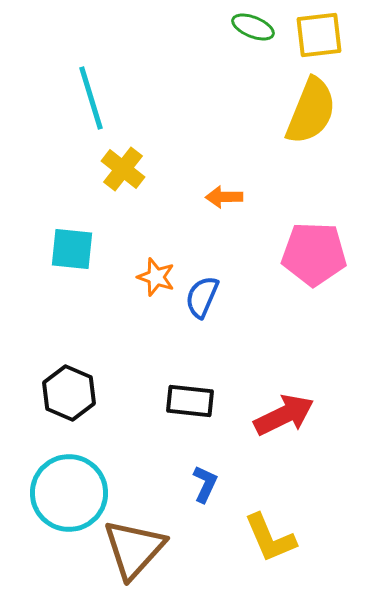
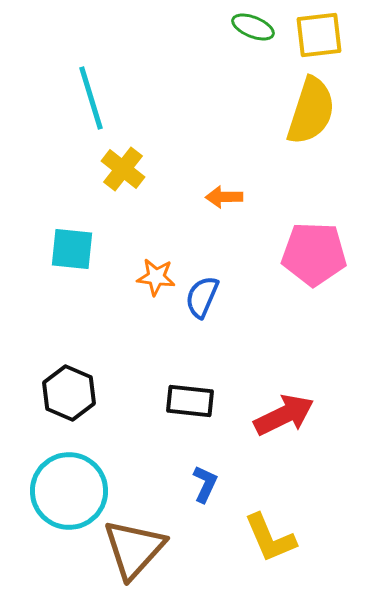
yellow semicircle: rotated 4 degrees counterclockwise
orange star: rotated 12 degrees counterclockwise
cyan circle: moved 2 px up
